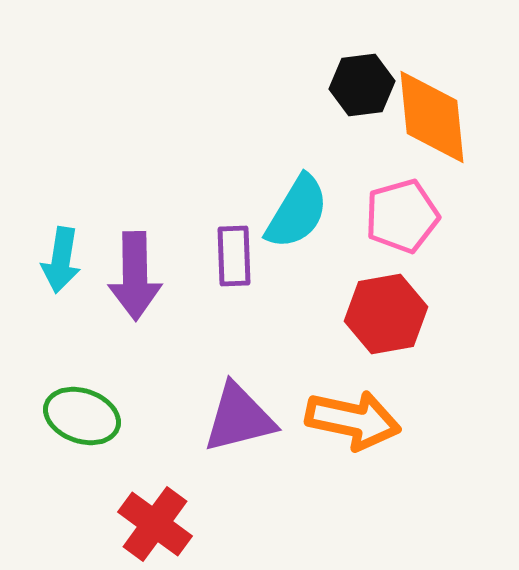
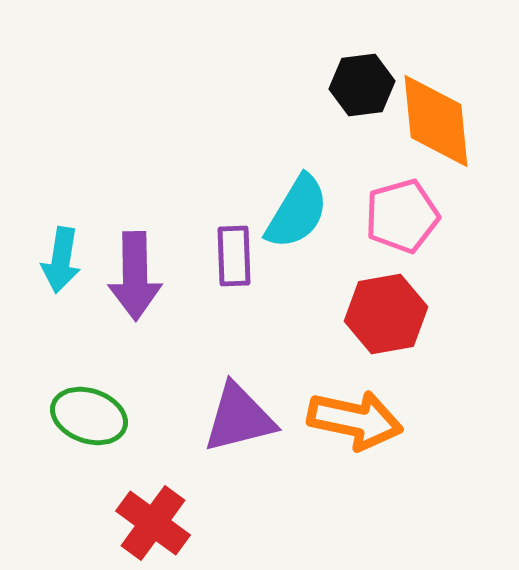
orange diamond: moved 4 px right, 4 px down
green ellipse: moved 7 px right
orange arrow: moved 2 px right
red cross: moved 2 px left, 1 px up
